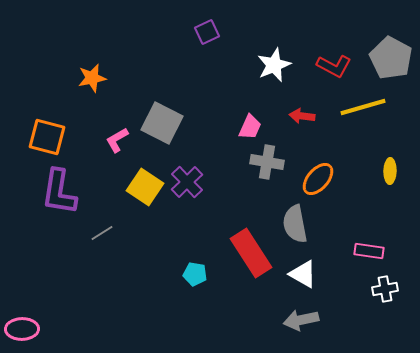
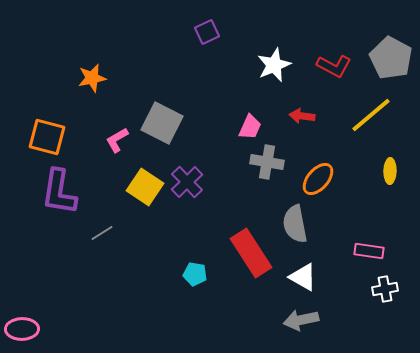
yellow line: moved 8 px right, 8 px down; rotated 24 degrees counterclockwise
white triangle: moved 3 px down
